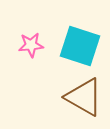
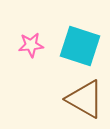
brown triangle: moved 1 px right, 2 px down
